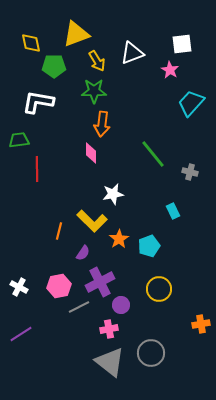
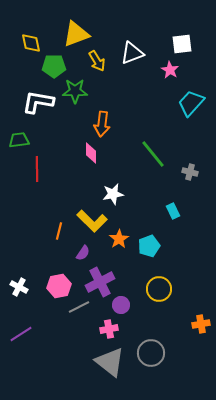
green star: moved 19 px left
